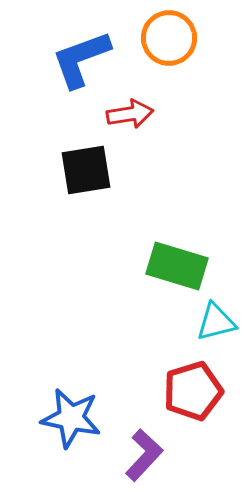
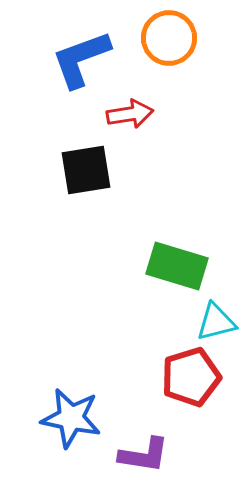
red pentagon: moved 2 px left, 14 px up
purple L-shape: rotated 56 degrees clockwise
